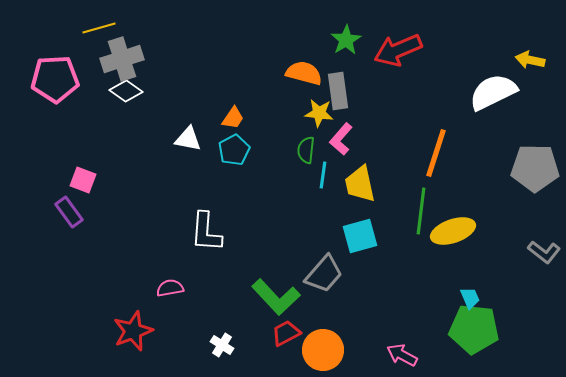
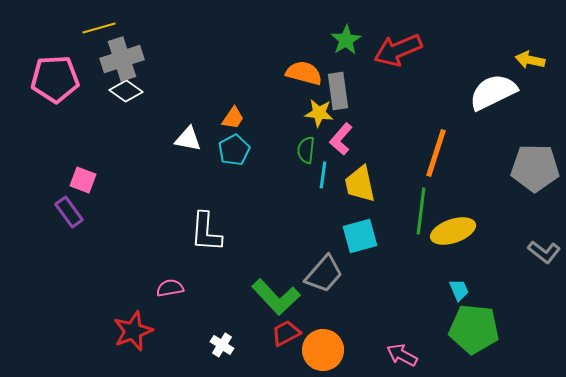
cyan trapezoid: moved 11 px left, 8 px up
